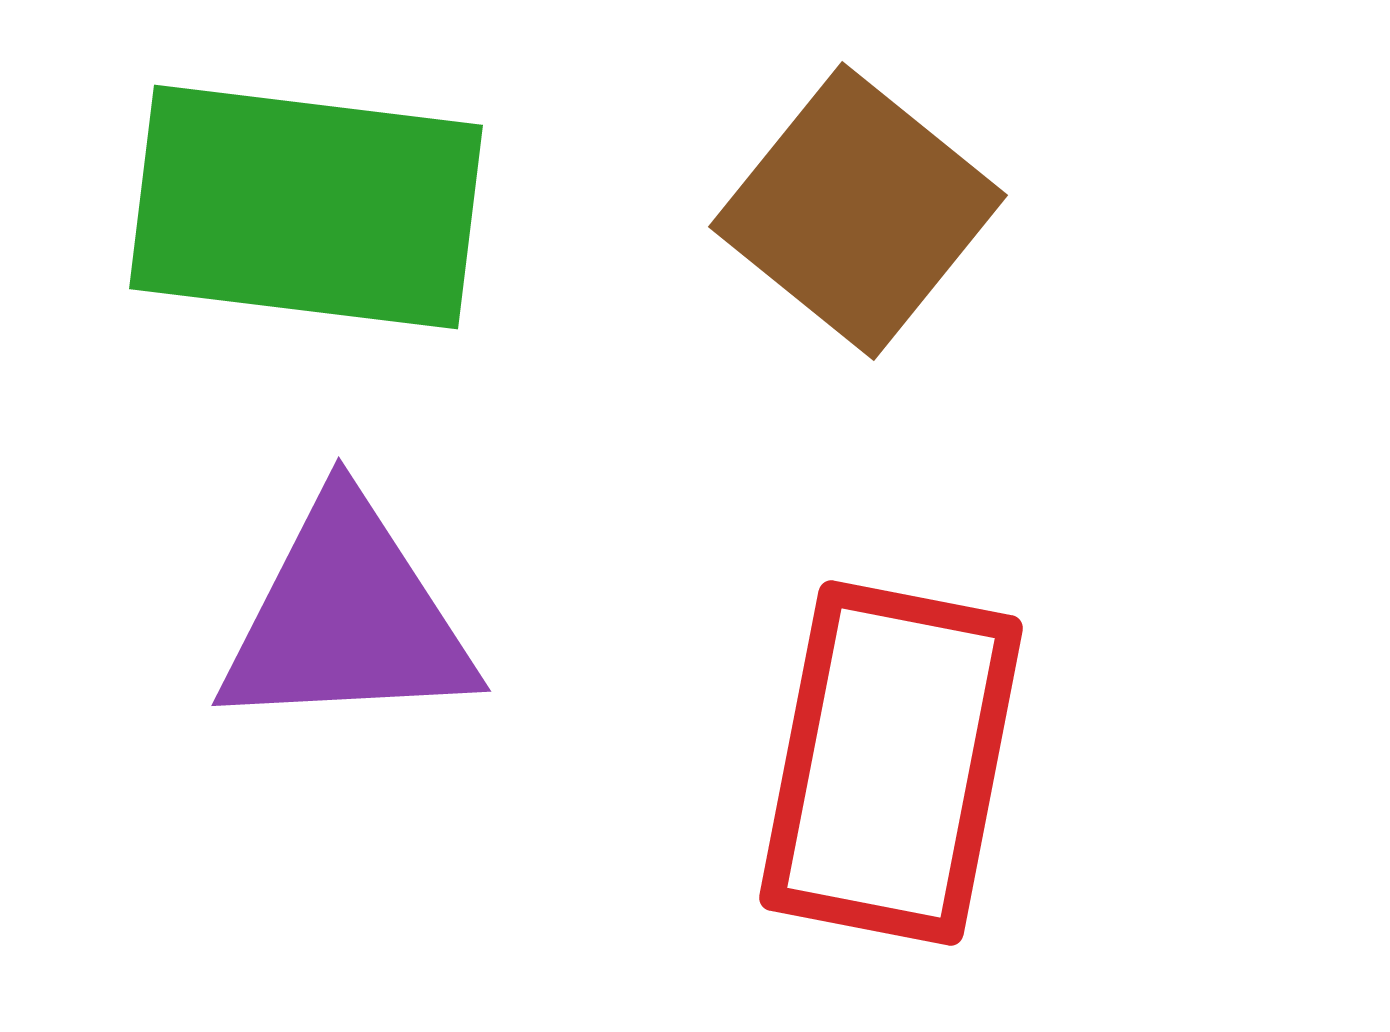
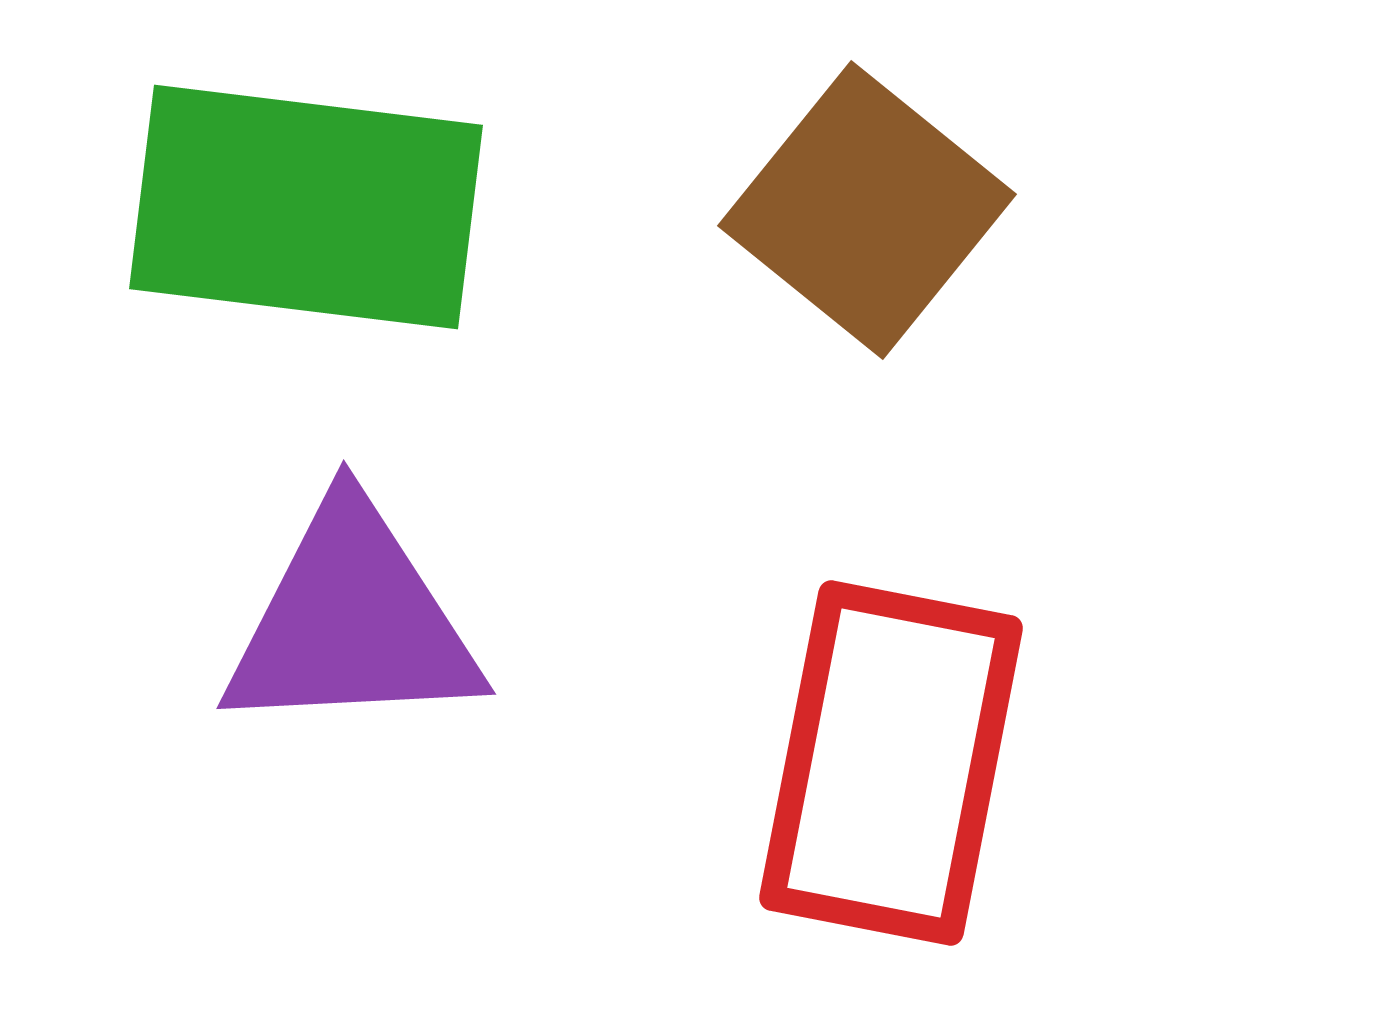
brown square: moved 9 px right, 1 px up
purple triangle: moved 5 px right, 3 px down
